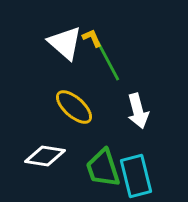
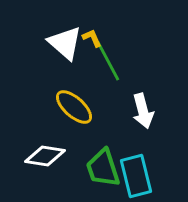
white arrow: moved 5 px right
